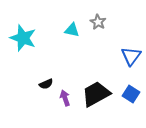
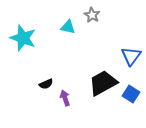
gray star: moved 6 px left, 7 px up
cyan triangle: moved 4 px left, 3 px up
black trapezoid: moved 7 px right, 11 px up
